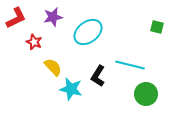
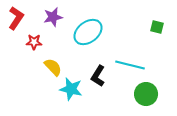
red L-shape: rotated 30 degrees counterclockwise
red star: rotated 21 degrees counterclockwise
